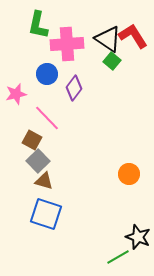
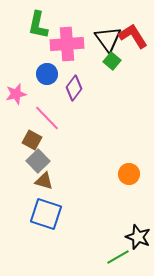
black triangle: rotated 20 degrees clockwise
